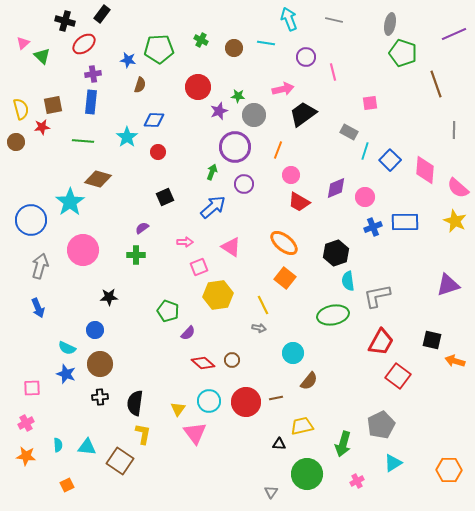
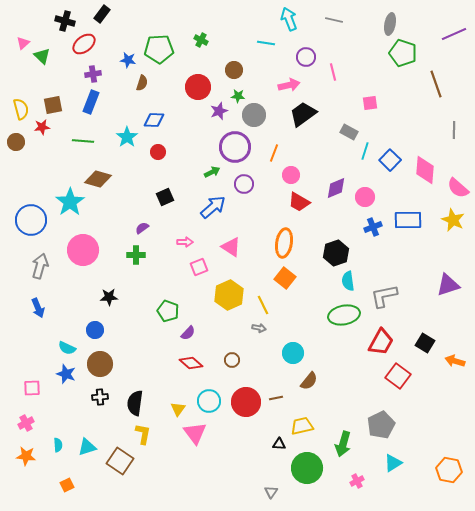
brown circle at (234, 48): moved 22 px down
brown semicircle at (140, 85): moved 2 px right, 2 px up
pink arrow at (283, 89): moved 6 px right, 4 px up
blue rectangle at (91, 102): rotated 15 degrees clockwise
orange line at (278, 150): moved 4 px left, 3 px down
green arrow at (212, 172): rotated 42 degrees clockwise
yellow star at (455, 221): moved 2 px left, 1 px up
blue rectangle at (405, 222): moved 3 px right, 2 px up
orange ellipse at (284, 243): rotated 60 degrees clockwise
yellow hexagon at (218, 295): moved 11 px right; rotated 16 degrees counterclockwise
gray L-shape at (377, 296): moved 7 px right
green ellipse at (333, 315): moved 11 px right
black square at (432, 340): moved 7 px left, 3 px down; rotated 18 degrees clockwise
red diamond at (203, 363): moved 12 px left
cyan triangle at (87, 447): rotated 24 degrees counterclockwise
orange hexagon at (449, 470): rotated 10 degrees clockwise
green circle at (307, 474): moved 6 px up
